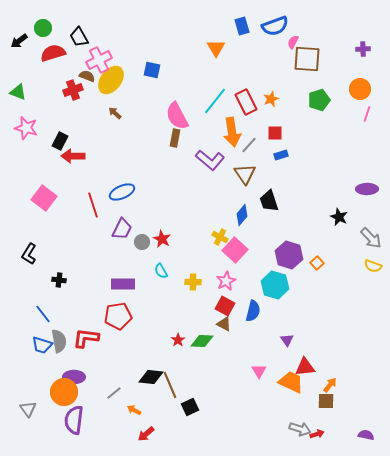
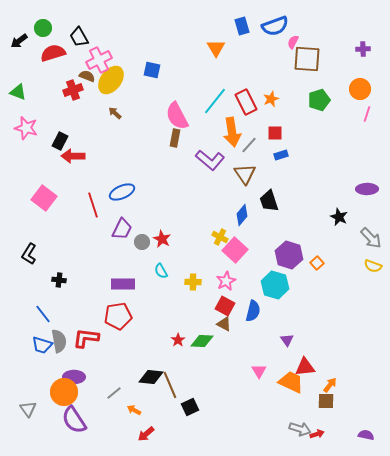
purple semicircle at (74, 420): rotated 40 degrees counterclockwise
